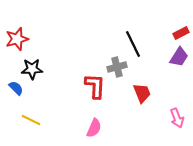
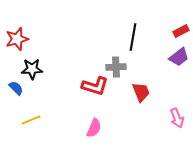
red rectangle: moved 2 px up
black line: moved 7 px up; rotated 36 degrees clockwise
purple trapezoid: rotated 20 degrees clockwise
gray cross: moved 1 px left; rotated 12 degrees clockwise
red L-shape: rotated 104 degrees clockwise
red trapezoid: moved 1 px left, 1 px up
yellow line: rotated 48 degrees counterclockwise
